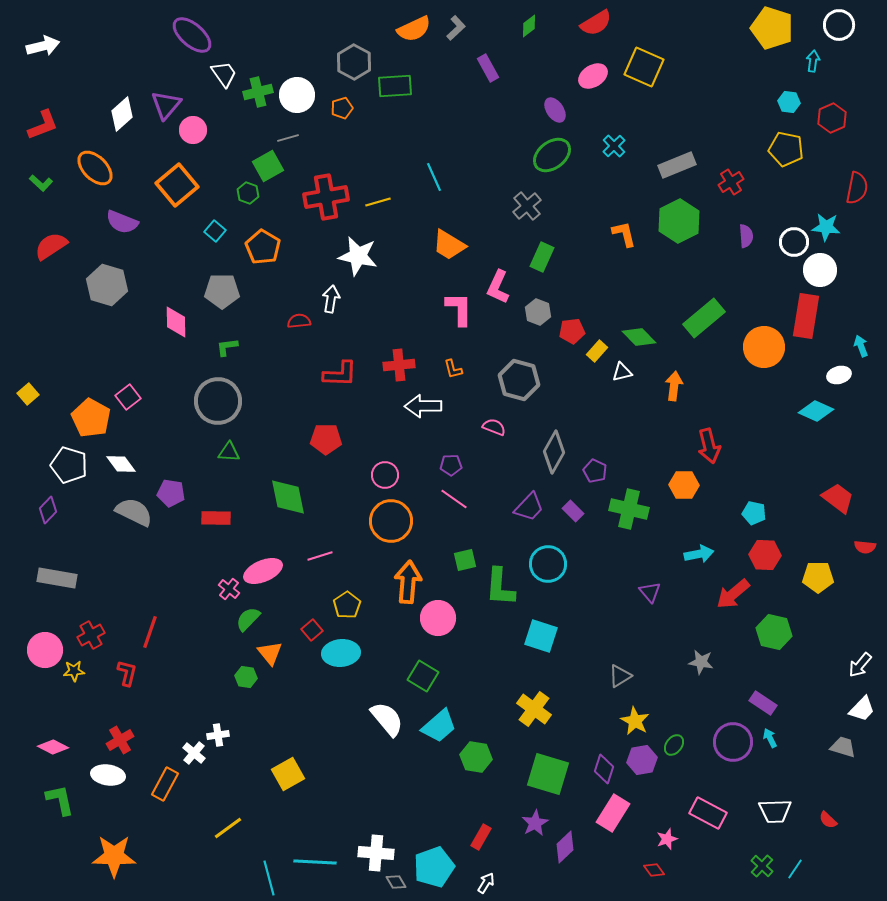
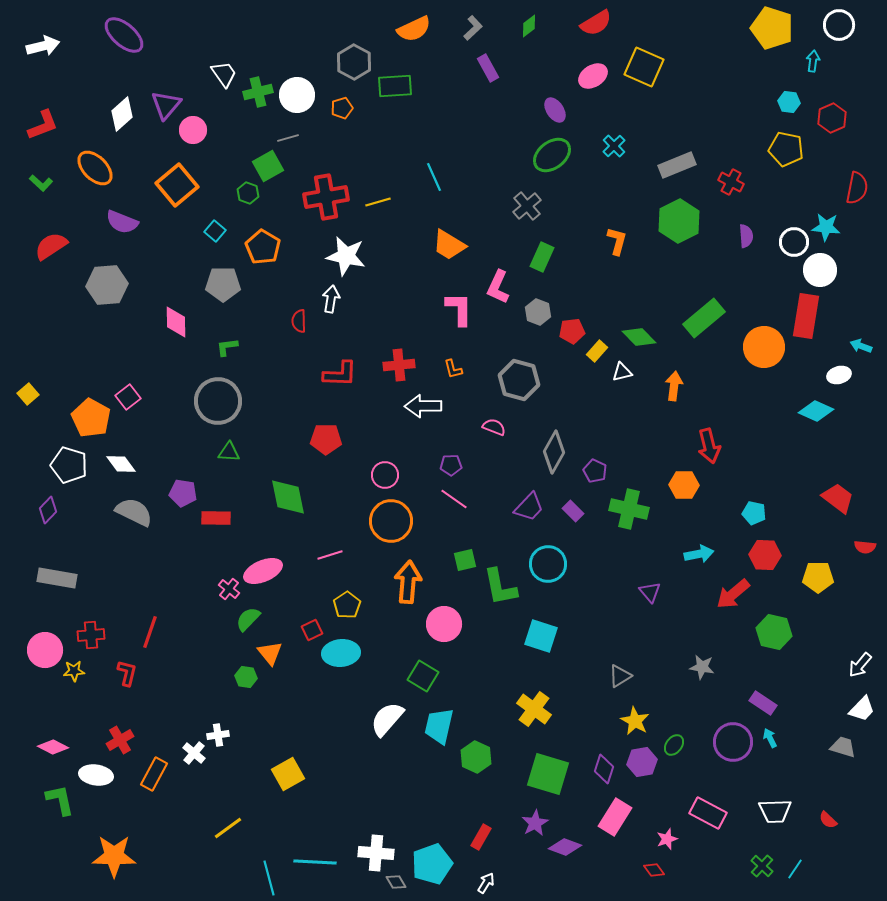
gray L-shape at (456, 28): moved 17 px right
purple ellipse at (192, 35): moved 68 px left
red cross at (731, 182): rotated 30 degrees counterclockwise
orange L-shape at (624, 234): moved 7 px left, 7 px down; rotated 28 degrees clockwise
white star at (358, 256): moved 12 px left
gray hexagon at (107, 285): rotated 21 degrees counterclockwise
gray pentagon at (222, 291): moved 1 px right, 7 px up
red semicircle at (299, 321): rotated 85 degrees counterclockwise
cyan arrow at (861, 346): rotated 50 degrees counterclockwise
purple pentagon at (171, 493): moved 12 px right
pink line at (320, 556): moved 10 px right, 1 px up
green L-shape at (500, 587): rotated 15 degrees counterclockwise
pink circle at (438, 618): moved 6 px right, 6 px down
red square at (312, 630): rotated 15 degrees clockwise
red cross at (91, 635): rotated 24 degrees clockwise
gray star at (701, 662): moved 1 px right, 5 px down
white semicircle at (387, 719): rotated 99 degrees counterclockwise
cyan trapezoid at (439, 726): rotated 144 degrees clockwise
green hexagon at (476, 757): rotated 16 degrees clockwise
purple hexagon at (642, 760): moved 2 px down
white ellipse at (108, 775): moved 12 px left
orange rectangle at (165, 784): moved 11 px left, 10 px up
pink rectangle at (613, 813): moved 2 px right, 4 px down
purple diamond at (565, 847): rotated 64 degrees clockwise
cyan pentagon at (434, 867): moved 2 px left, 3 px up
